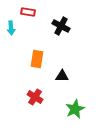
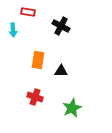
cyan arrow: moved 2 px right, 2 px down
orange rectangle: moved 1 px right, 1 px down
black triangle: moved 1 px left, 5 px up
red cross: rotated 14 degrees counterclockwise
green star: moved 3 px left, 1 px up
